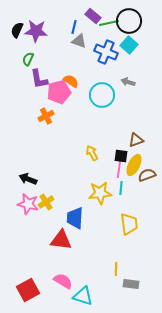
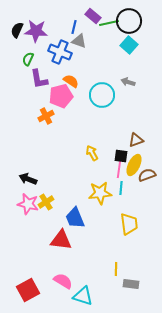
blue cross: moved 46 px left
pink pentagon: moved 2 px right, 4 px down
blue trapezoid: rotated 25 degrees counterclockwise
